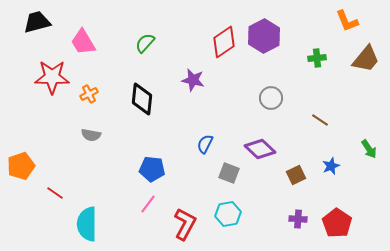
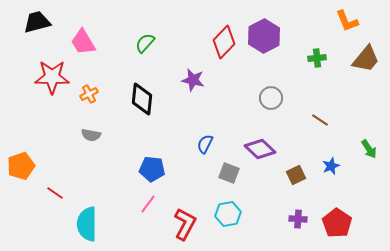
red diamond: rotated 12 degrees counterclockwise
